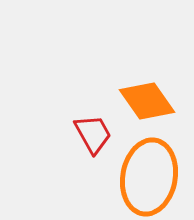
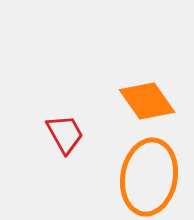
red trapezoid: moved 28 px left
